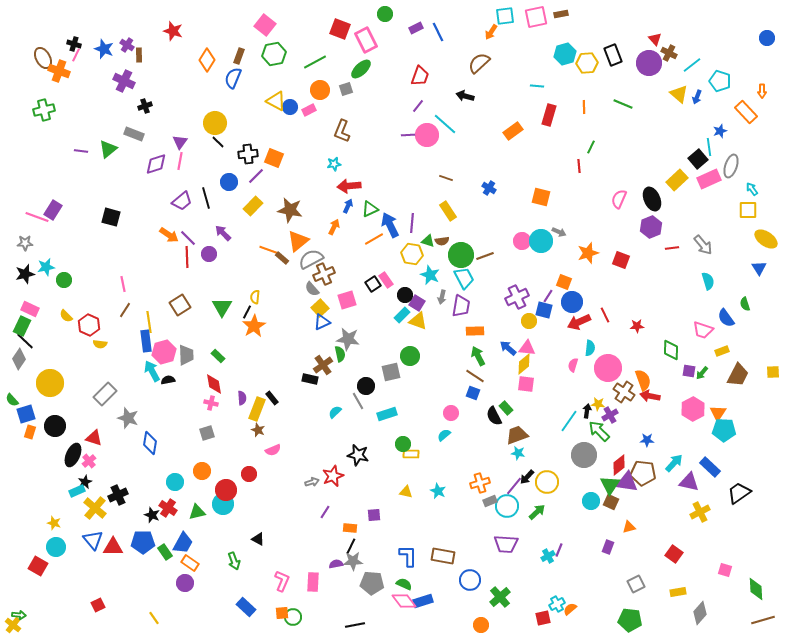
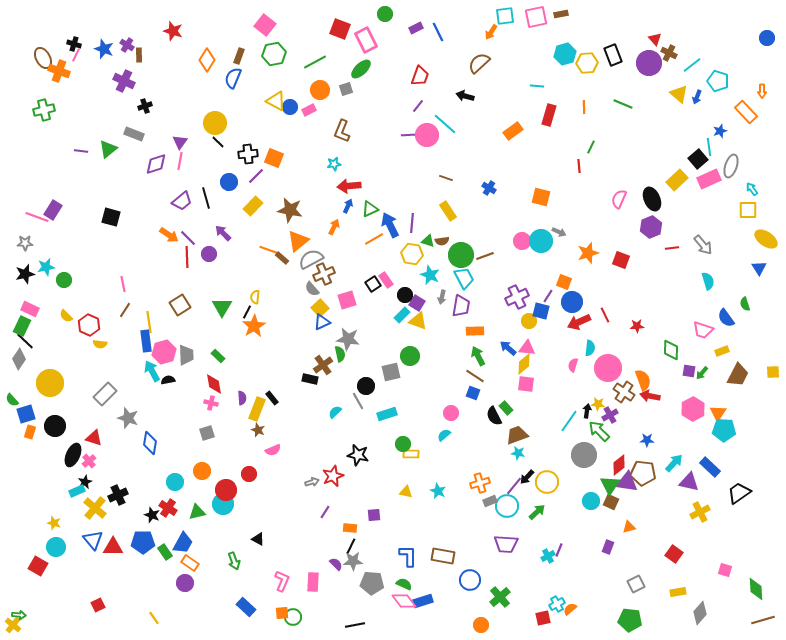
cyan pentagon at (720, 81): moved 2 px left
blue square at (544, 310): moved 3 px left, 1 px down
purple semicircle at (336, 564): rotated 56 degrees clockwise
